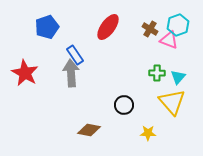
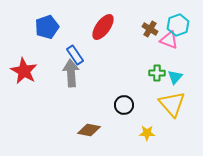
red ellipse: moved 5 px left
red star: moved 1 px left, 2 px up
cyan triangle: moved 3 px left
yellow triangle: moved 2 px down
yellow star: moved 1 px left
